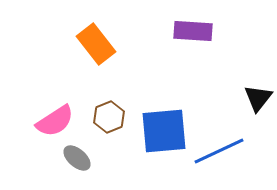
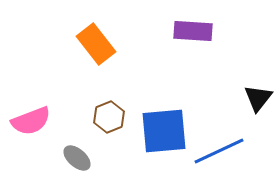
pink semicircle: moved 24 px left; rotated 12 degrees clockwise
